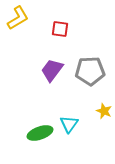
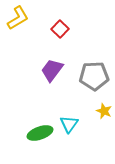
red square: rotated 36 degrees clockwise
gray pentagon: moved 4 px right, 5 px down
